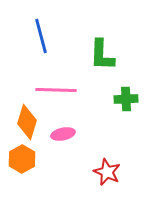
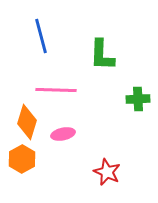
green cross: moved 12 px right
